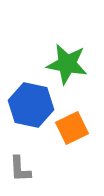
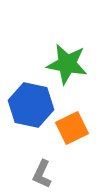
gray L-shape: moved 22 px right, 5 px down; rotated 28 degrees clockwise
